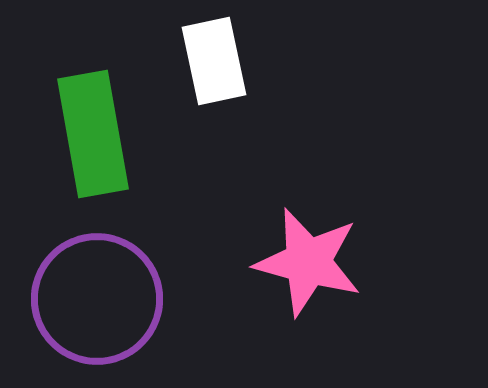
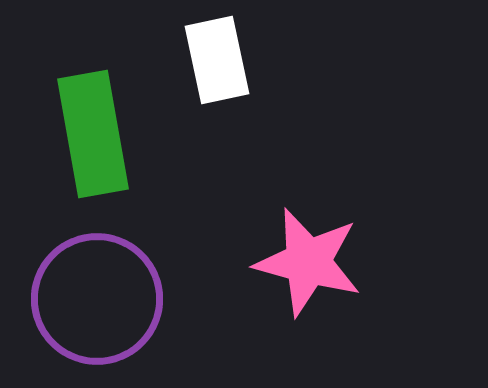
white rectangle: moved 3 px right, 1 px up
